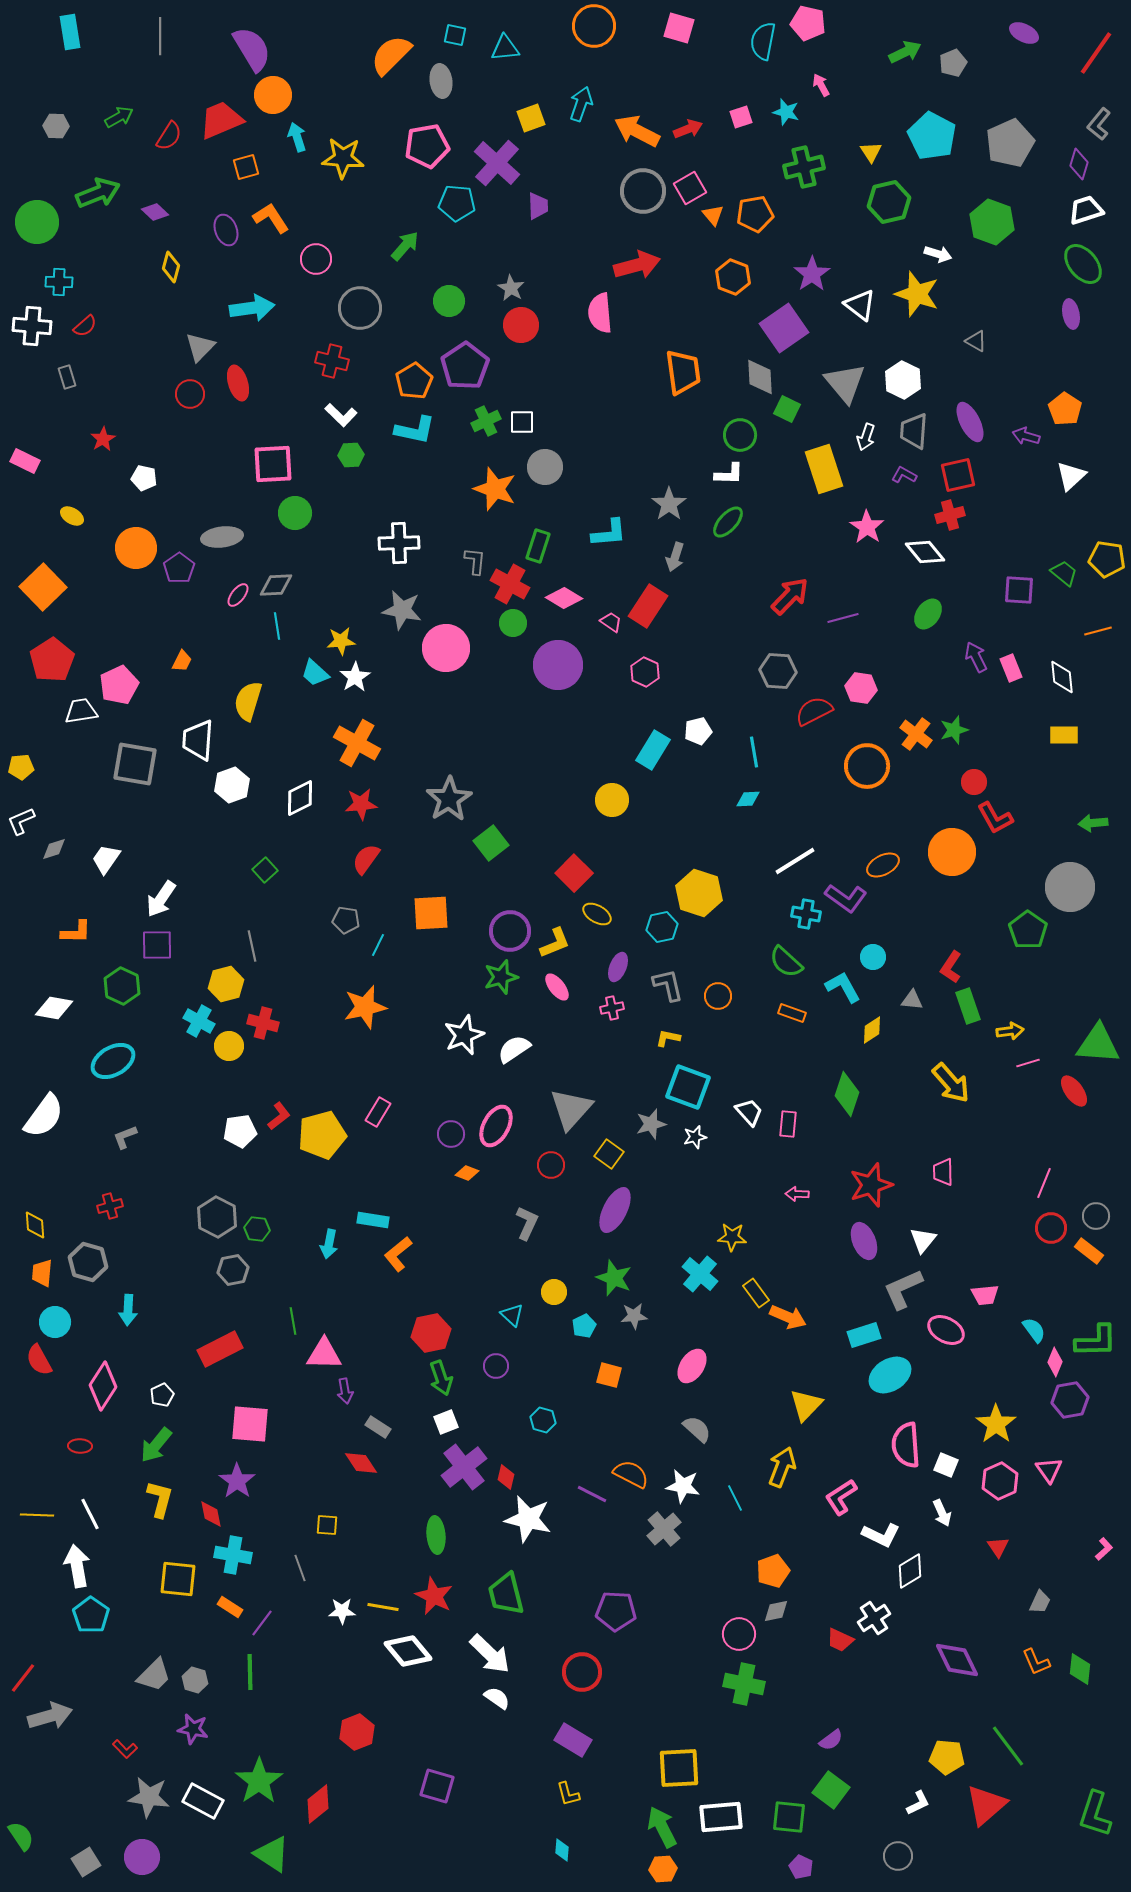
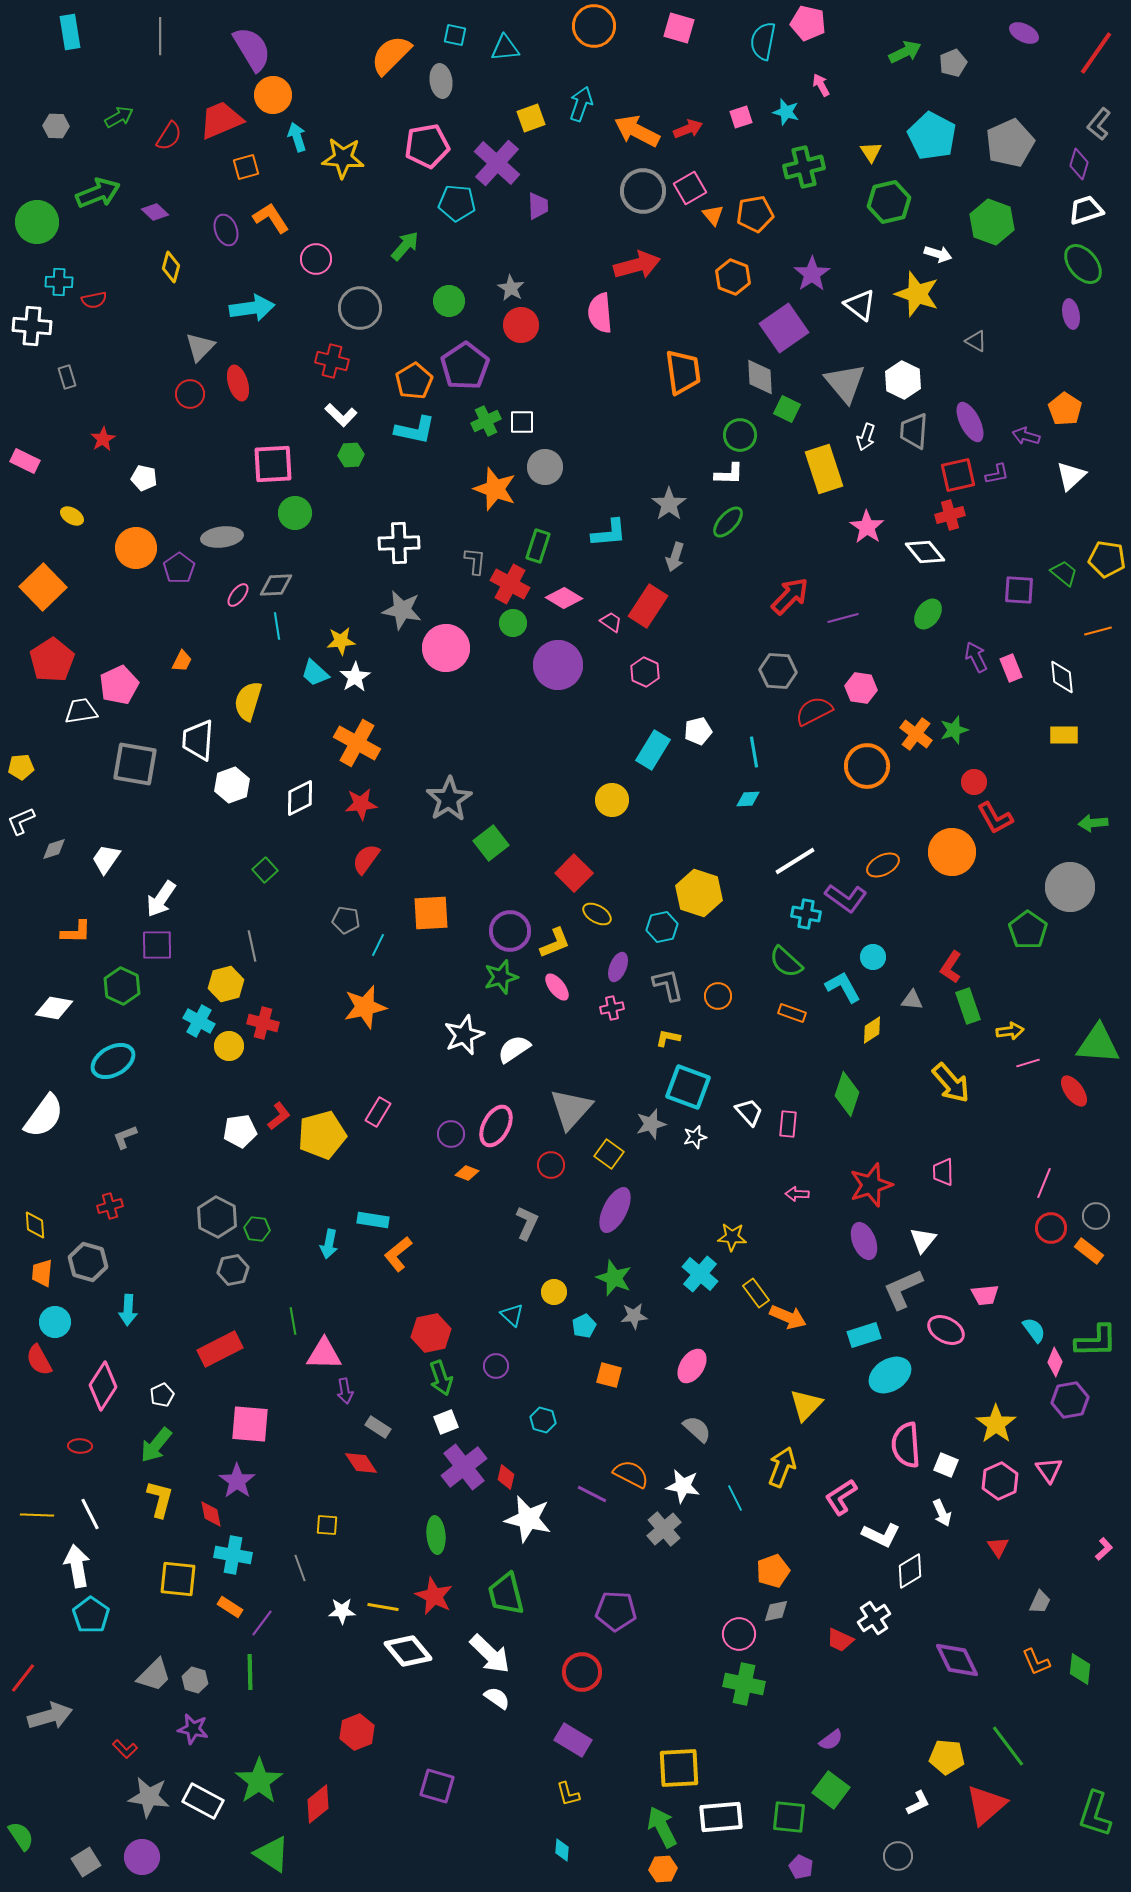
red semicircle at (85, 326): moved 9 px right, 26 px up; rotated 30 degrees clockwise
purple L-shape at (904, 475): moved 93 px right, 1 px up; rotated 140 degrees clockwise
